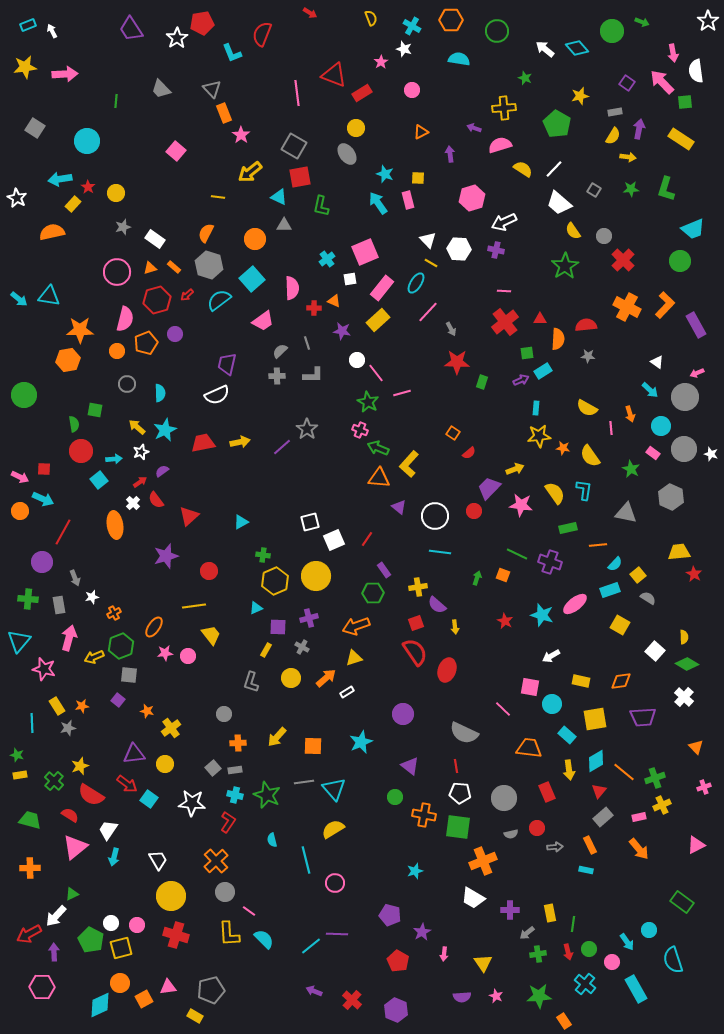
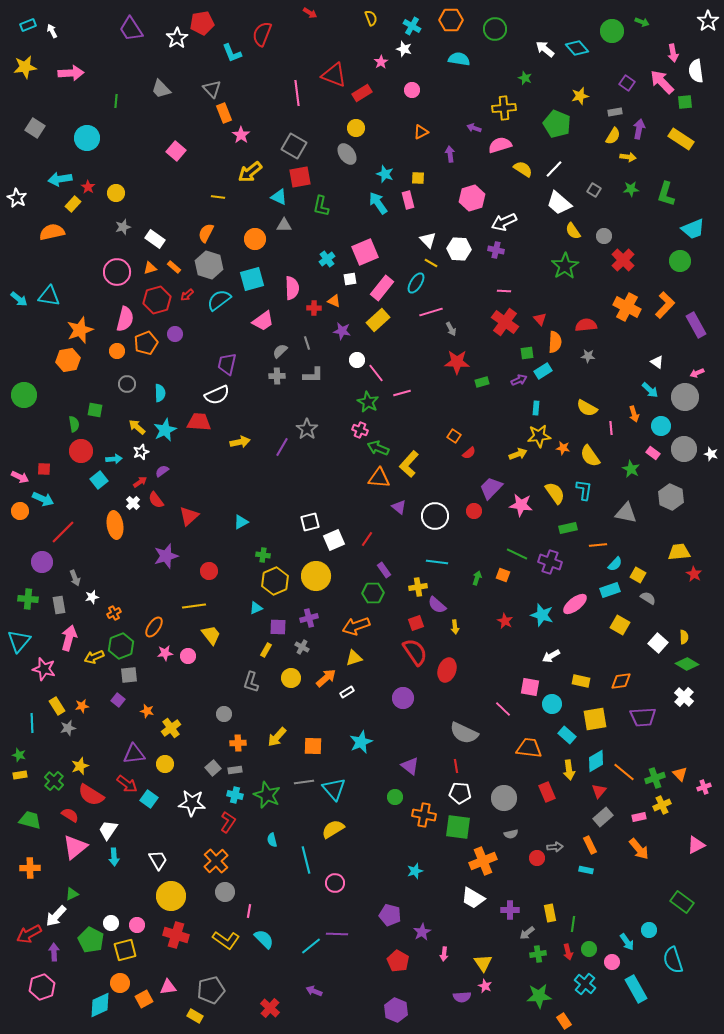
green circle at (497, 31): moved 2 px left, 2 px up
pink arrow at (65, 74): moved 6 px right, 1 px up
green pentagon at (557, 124): rotated 8 degrees counterclockwise
cyan circle at (87, 141): moved 3 px up
green L-shape at (666, 189): moved 5 px down
cyan square at (252, 279): rotated 25 degrees clockwise
pink line at (428, 312): moved 3 px right; rotated 30 degrees clockwise
red triangle at (540, 319): rotated 48 degrees clockwise
red cross at (505, 322): rotated 16 degrees counterclockwise
orange star at (80, 330): rotated 20 degrees counterclockwise
orange semicircle at (558, 339): moved 3 px left, 3 px down
purple arrow at (521, 380): moved 2 px left
green rectangle at (482, 382): rotated 56 degrees clockwise
orange arrow at (630, 414): moved 4 px right
orange square at (453, 433): moved 1 px right, 3 px down
red trapezoid at (203, 443): moved 4 px left, 21 px up; rotated 15 degrees clockwise
purple line at (282, 447): rotated 18 degrees counterclockwise
yellow arrow at (515, 469): moved 3 px right, 15 px up
purple trapezoid at (489, 488): moved 2 px right
red line at (63, 532): rotated 16 degrees clockwise
cyan line at (440, 552): moved 3 px left, 10 px down
yellow square at (638, 575): rotated 21 degrees counterclockwise
white square at (655, 651): moved 3 px right, 8 px up
gray square at (129, 675): rotated 12 degrees counterclockwise
purple circle at (403, 714): moved 16 px up
orange triangle at (696, 747): moved 16 px left, 27 px down
green star at (17, 755): moved 2 px right
red circle at (537, 828): moved 30 px down
cyan arrow at (114, 857): rotated 18 degrees counterclockwise
pink line at (249, 911): rotated 64 degrees clockwise
yellow L-shape at (229, 934): moved 3 px left, 6 px down; rotated 52 degrees counterclockwise
yellow square at (121, 948): moved 4 px right, 2 px down
pink hexagon at (42, 987): rotated 20 degrees counterclockwise
pink star at (496, 996): moved 11 px left, 10 px up
red cross at (352, 1000): moved 82 px left, 8 px down
